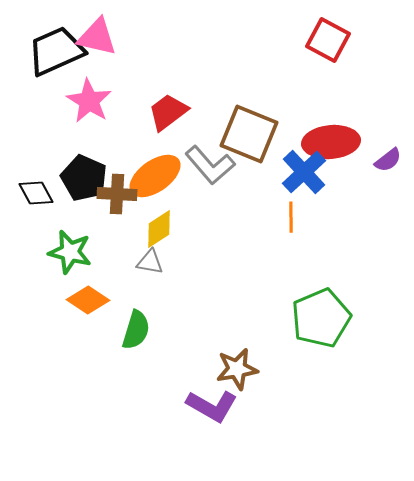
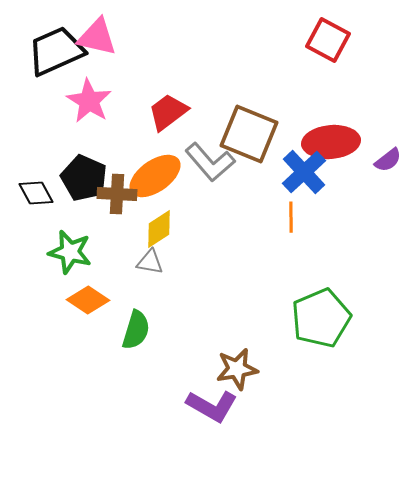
gray L-shape: moved 3 px up
